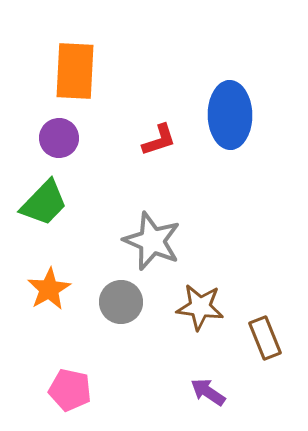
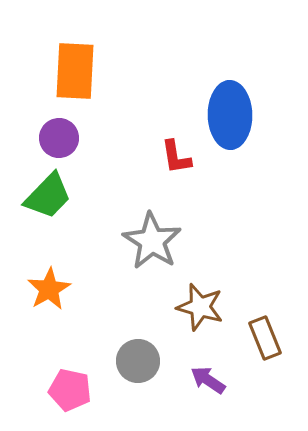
red L-shape: moved 17 px right, 17 px down; rotated 99 degrees clockwise
green trapezoid: moved 4 px right, 7 px up
gray star: rotated 10 degrees clockwise
gray circle: moved 17 px right, 59 px down
brown star: rotated 9 degrees clockwise
purple arrow: moved 12 px up
